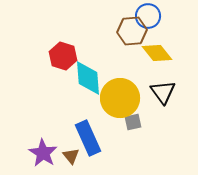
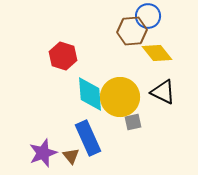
cyan diamond: moved 2 px right, 16 px down
black triangle: rotated 28 degrees counterclockwise
yellow circle: moved 1 px up
purple star: rotated 20 degrees clockwise
